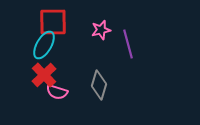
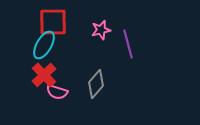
gray diamond: moved 3 px left, 1 px up; rotated 24 degrees clockwise
